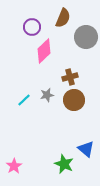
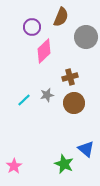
brown semicircle: moved 2 px left, 1 px up
brown circle: moved 3 px down
